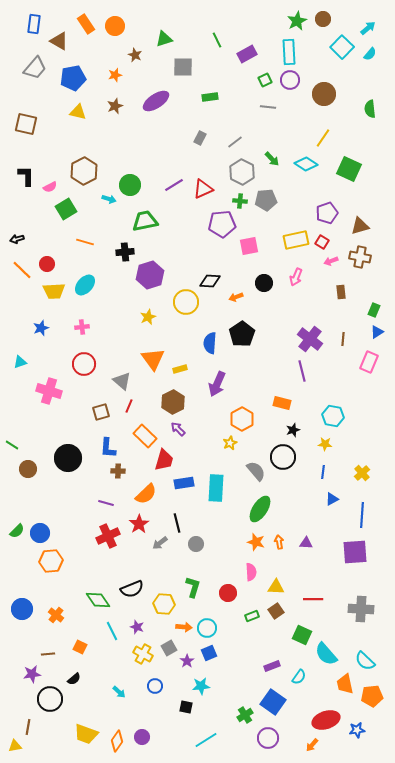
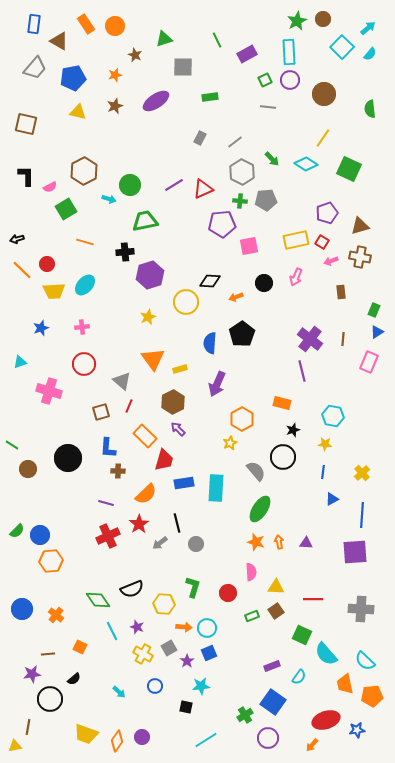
blue circle at (40, 533): moved 2 px down
